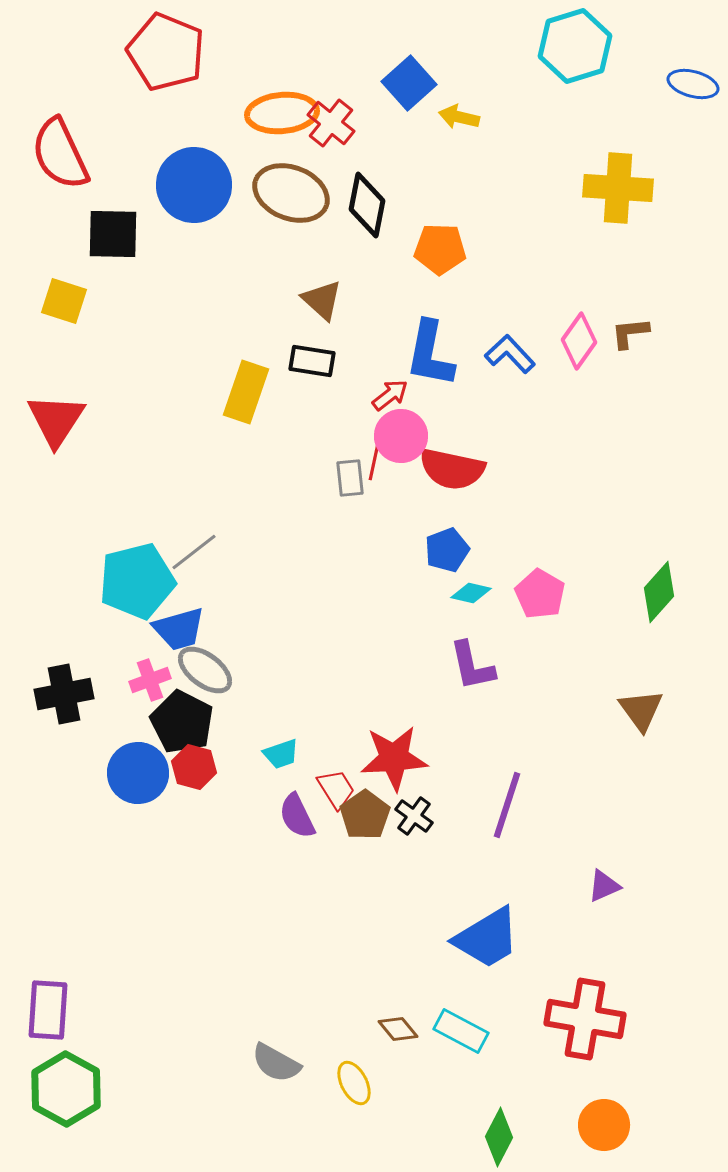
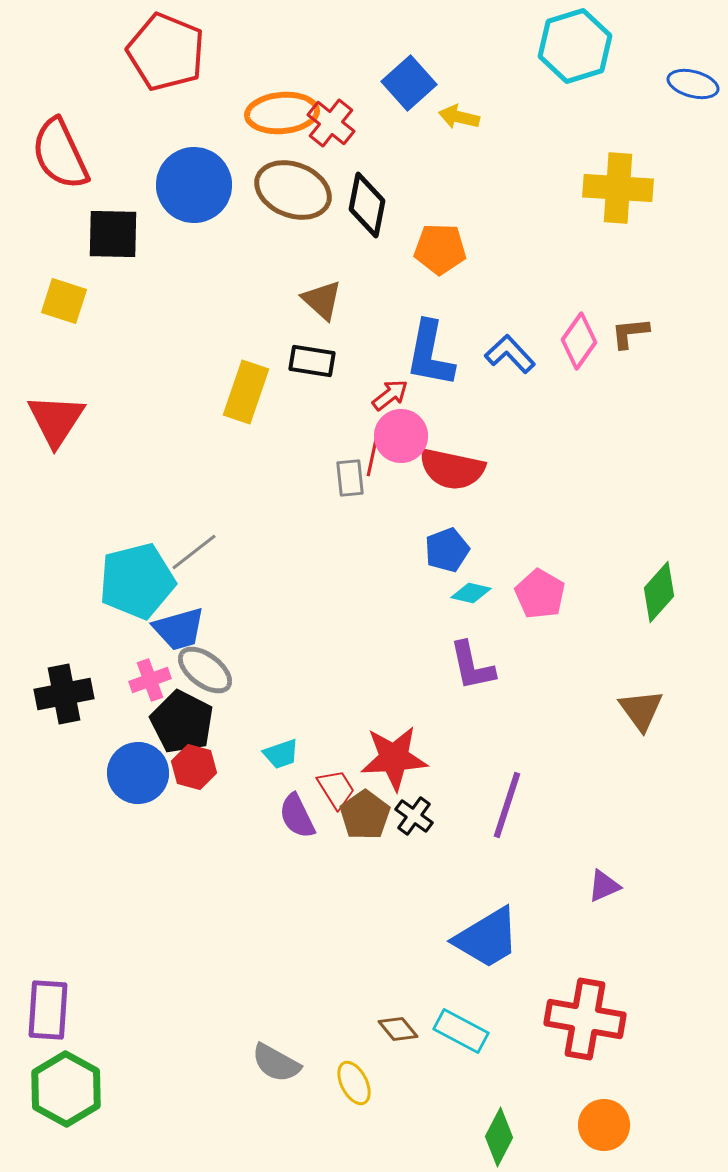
brown ellipse at (291, 193): moved 2 px right, 3 px up
red line at (374, 462): moved 2 px left, 4 px up
